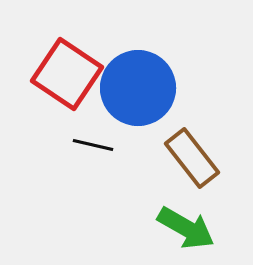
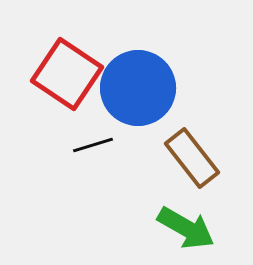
black line: rotated 30 degrees counterclockwise
